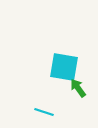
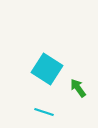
cyan square: moved 17 px left, 2 px down; rotated 24 degrees clockwise
